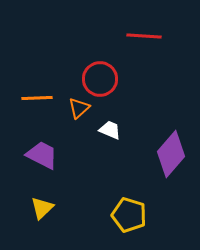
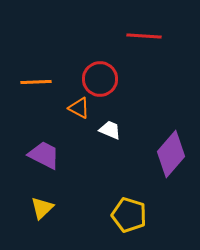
orange line: moved 1 px left, 16 px up
orange triangle: rotated 50 degrees counterclockwise
purple trapezoid: moved 2 px right
